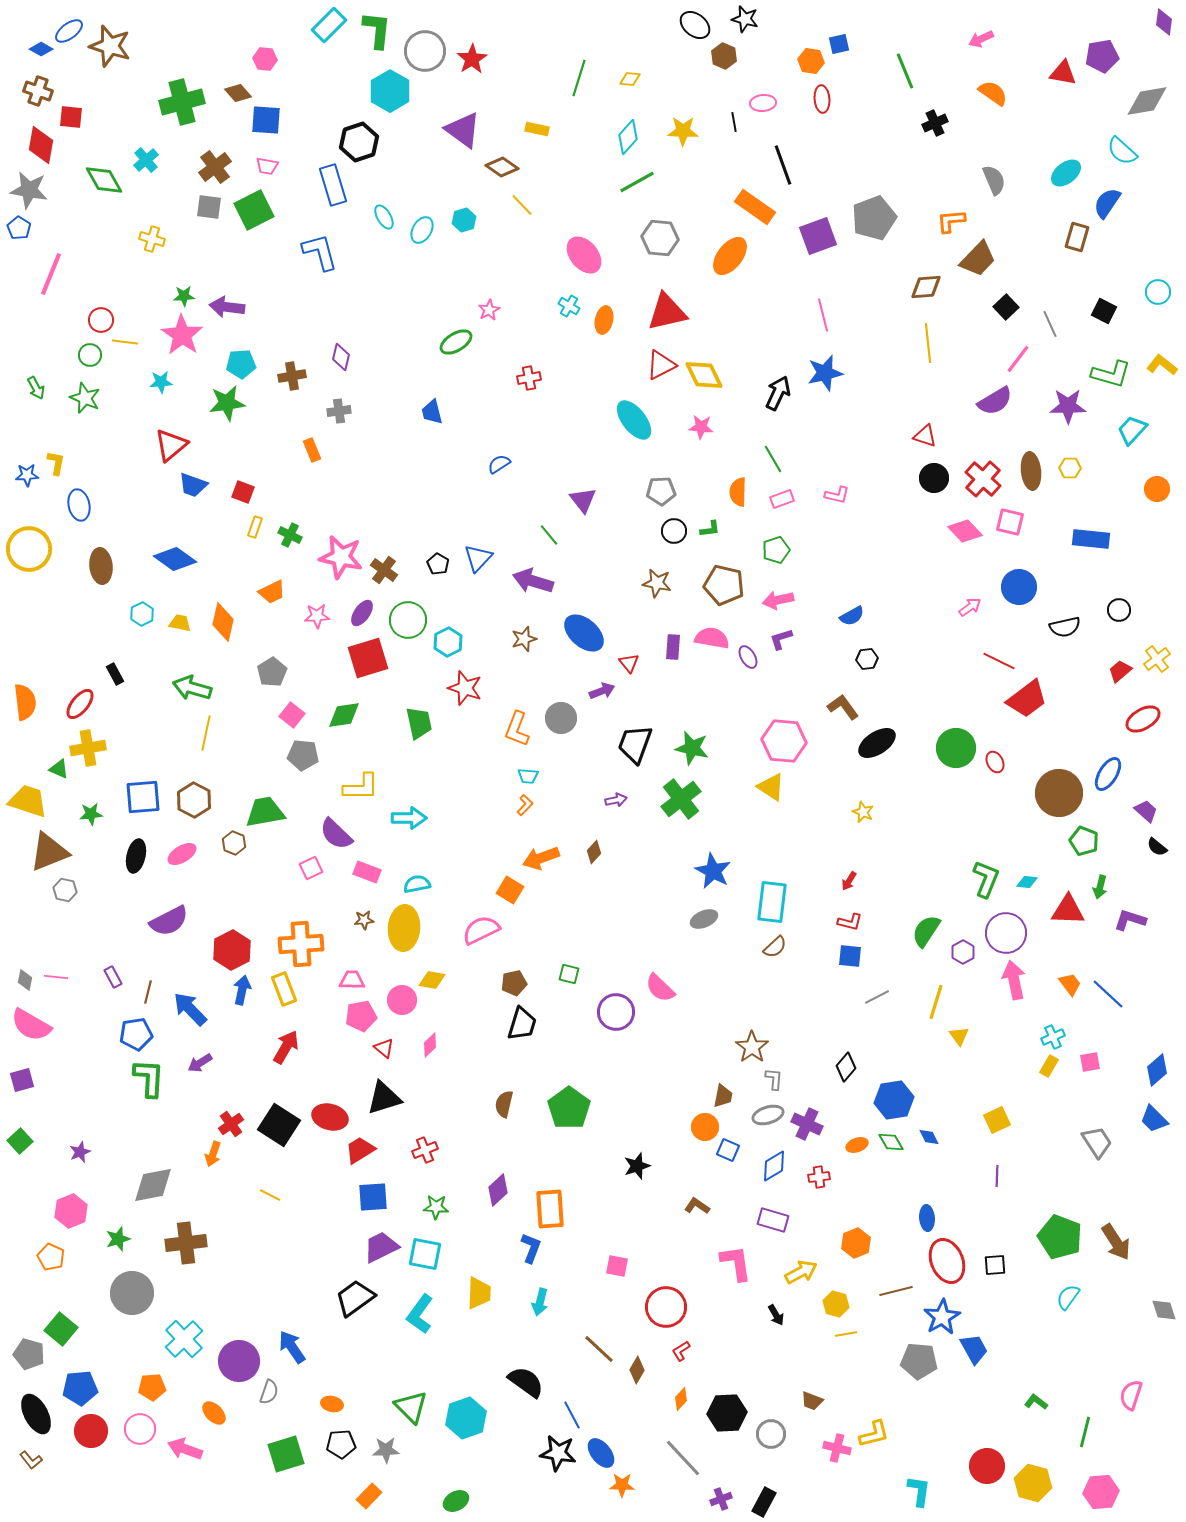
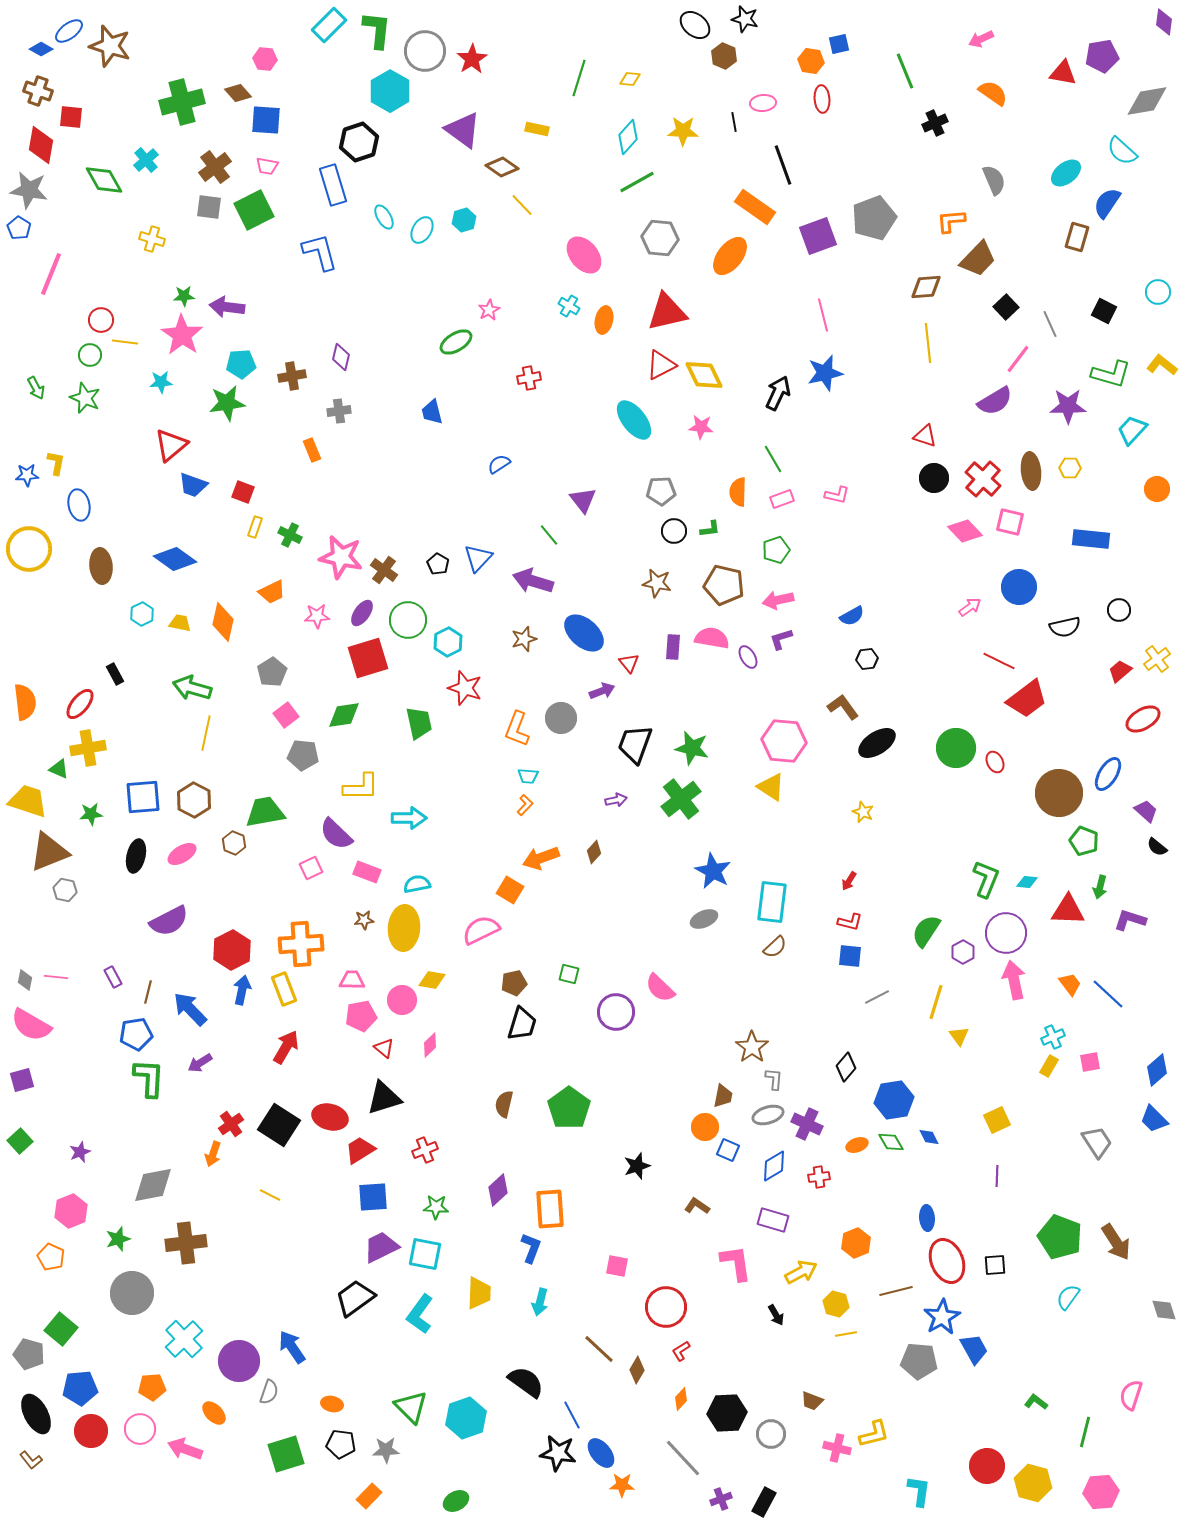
pink square at (292, 715): moved 6 px left; rotated 15 degrees clockwise
black pentagon at (341, 1444): rotated 12 degrees clockwise
